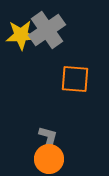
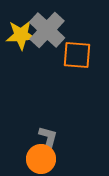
gray cross: rotated 12 degrees counterclockwise
orange square: moved 2 px right, 24 px up
orange circle: moved 8 px left
